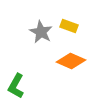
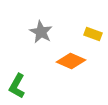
yellow rectangle: moved 24 px right, 8 px down
green L-shape: moved 1 px right
